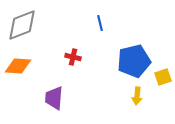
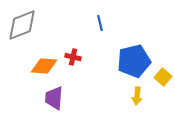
orange diamond: moved 26 px right
yellow square: rotated 30 degrees counterclockwise
